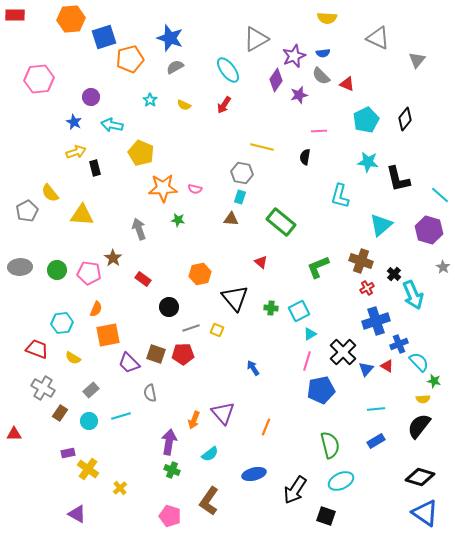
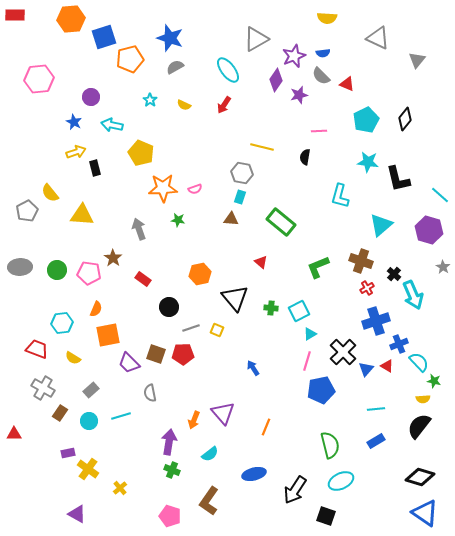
pink semicircle at (195, 189): rotated 32 degrees counterclockwise
